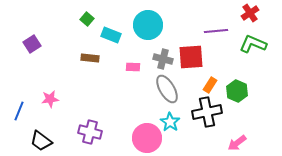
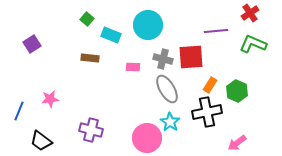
purple cross: moved 1 px right, 2 px up
